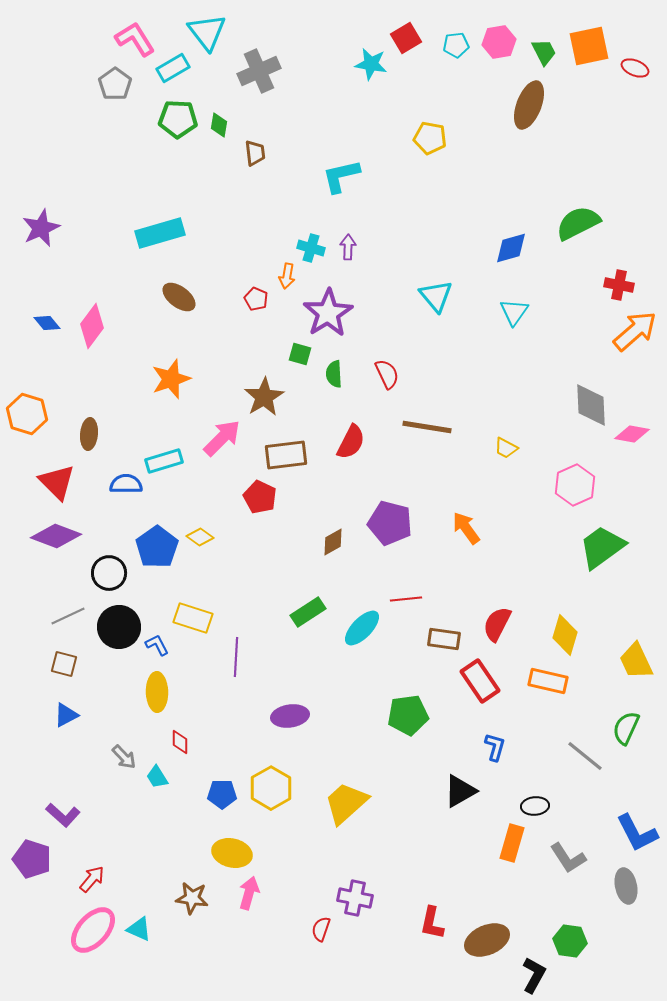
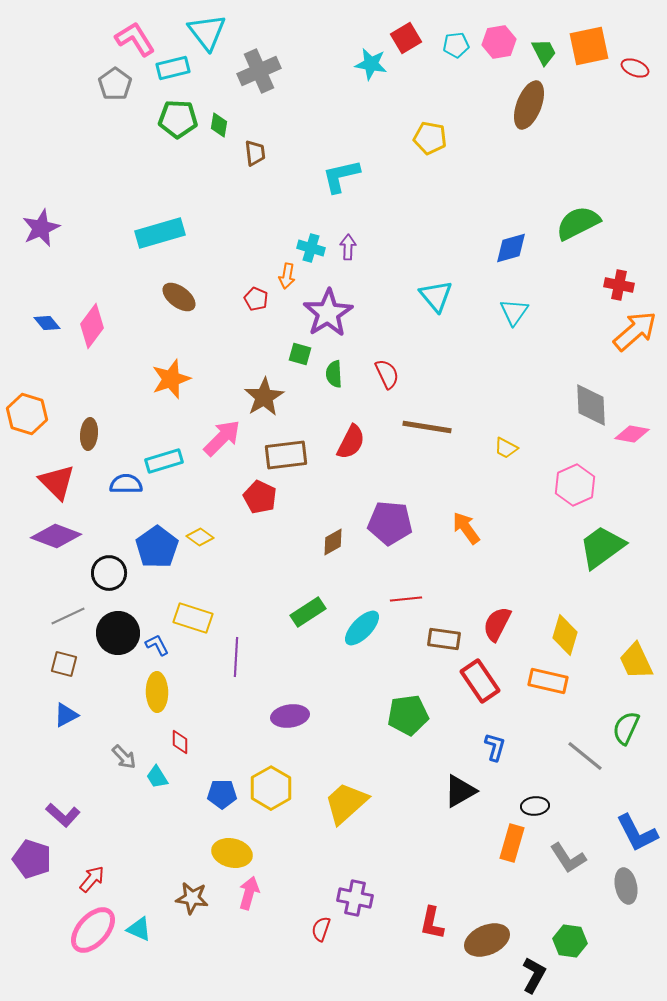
cyan rectangle at (173, 68): rotated 16 degrees clockwise
purple pentagon at (390, 523): rotated 9 degrees counterclockwise
black circle at (119, 627): moved 1 px left, 6 px down
